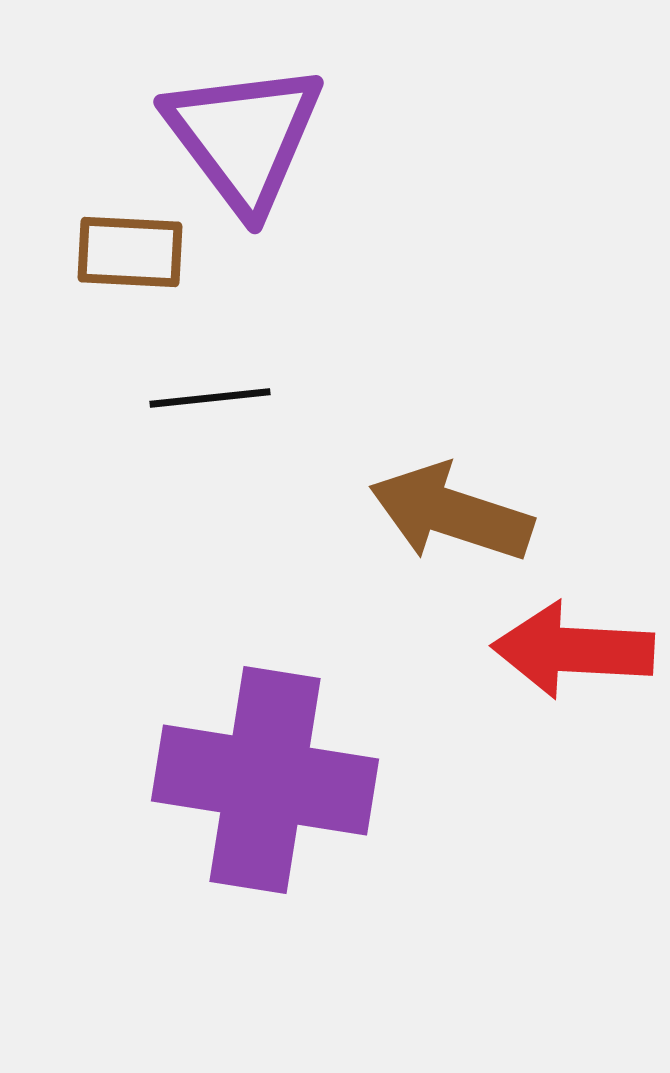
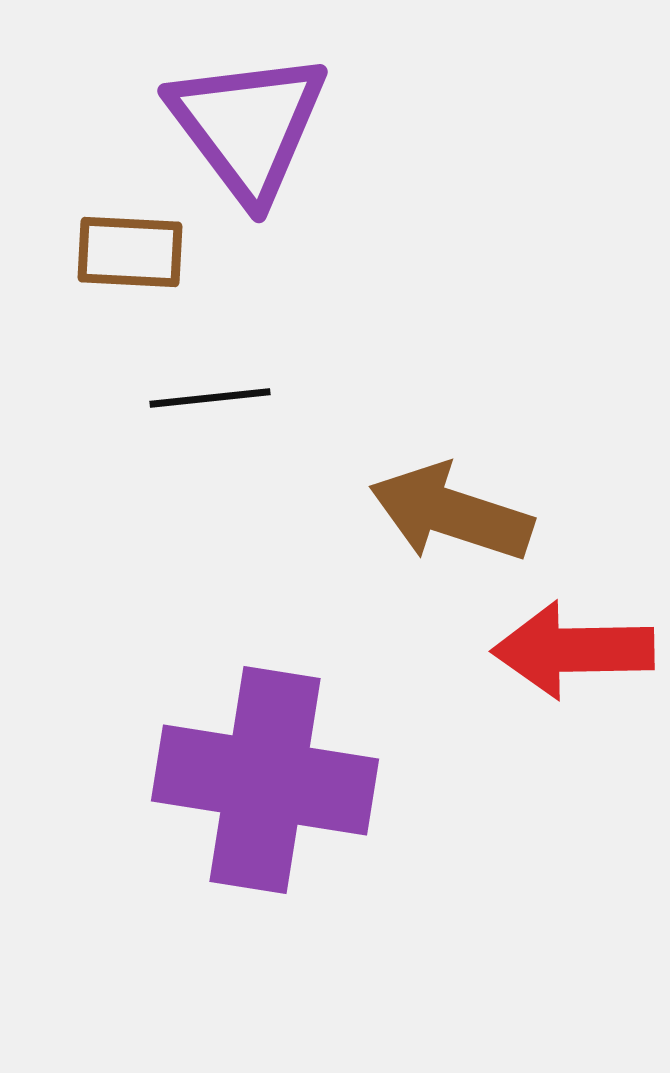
purple triangle: moved 4 px right, 11 px up
red arrow: rotated 4 degrees counterclockwise
